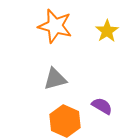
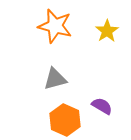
orange hexagon: moved 1 px up
